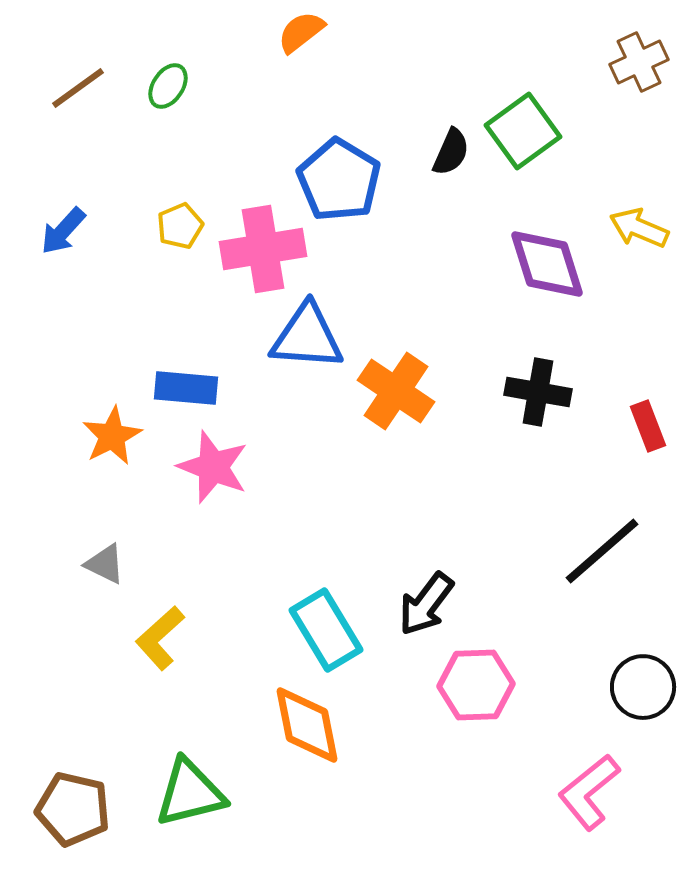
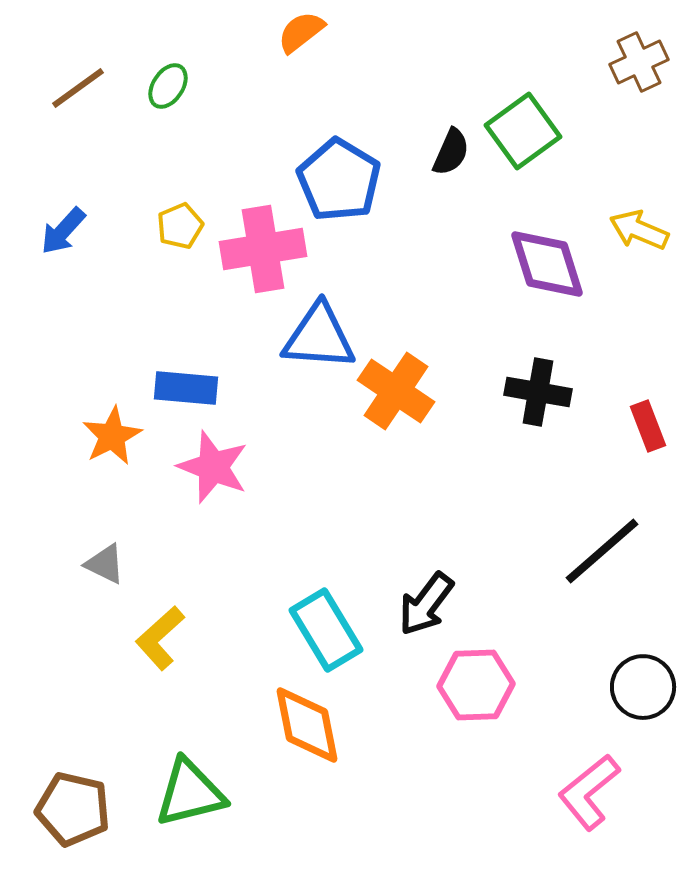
yellow arrow: moved 2 px down
blue triangle: moved 12 px right
